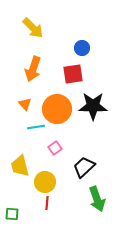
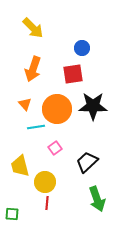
black trapezoid: moved 3 px right, 5 px up
